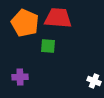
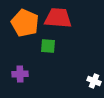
purple cross: moved 3 px up
